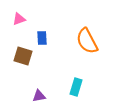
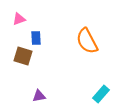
blue rectangle: moved 6 px left
cyan rectangle: moved 25 px right, 7 px down; rotated 24 degrees clockwise
